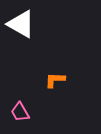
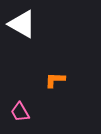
white triangle: moved 1 px right
